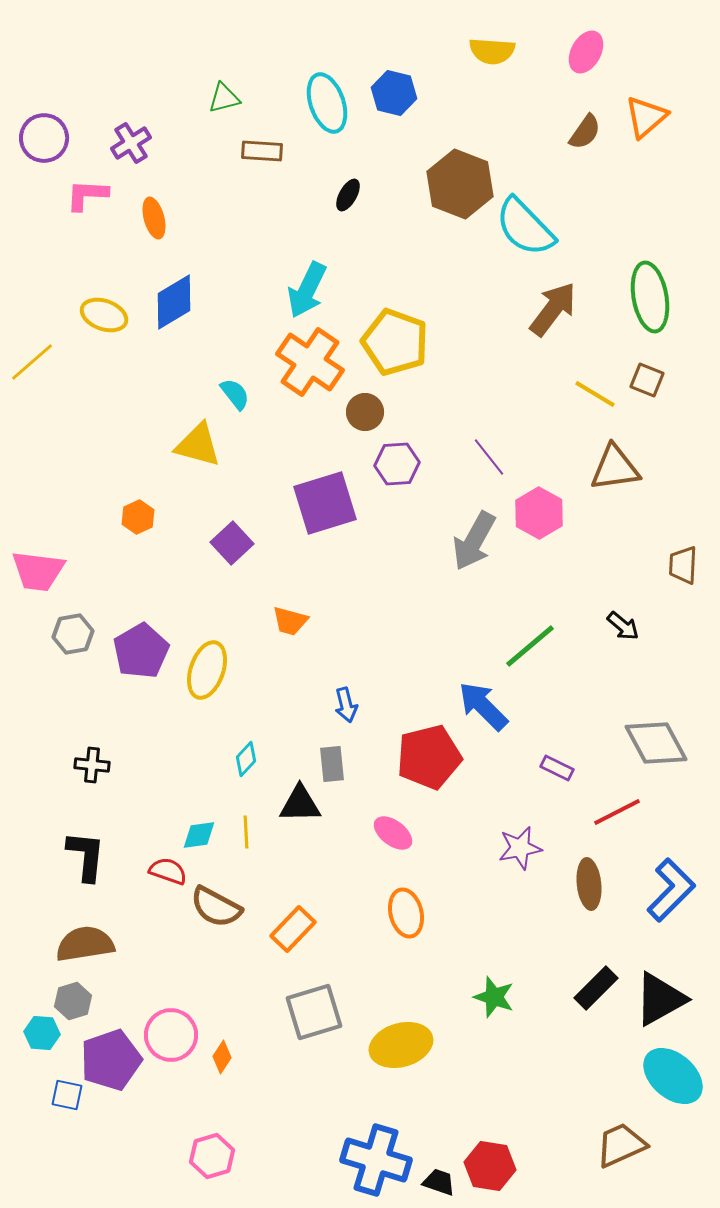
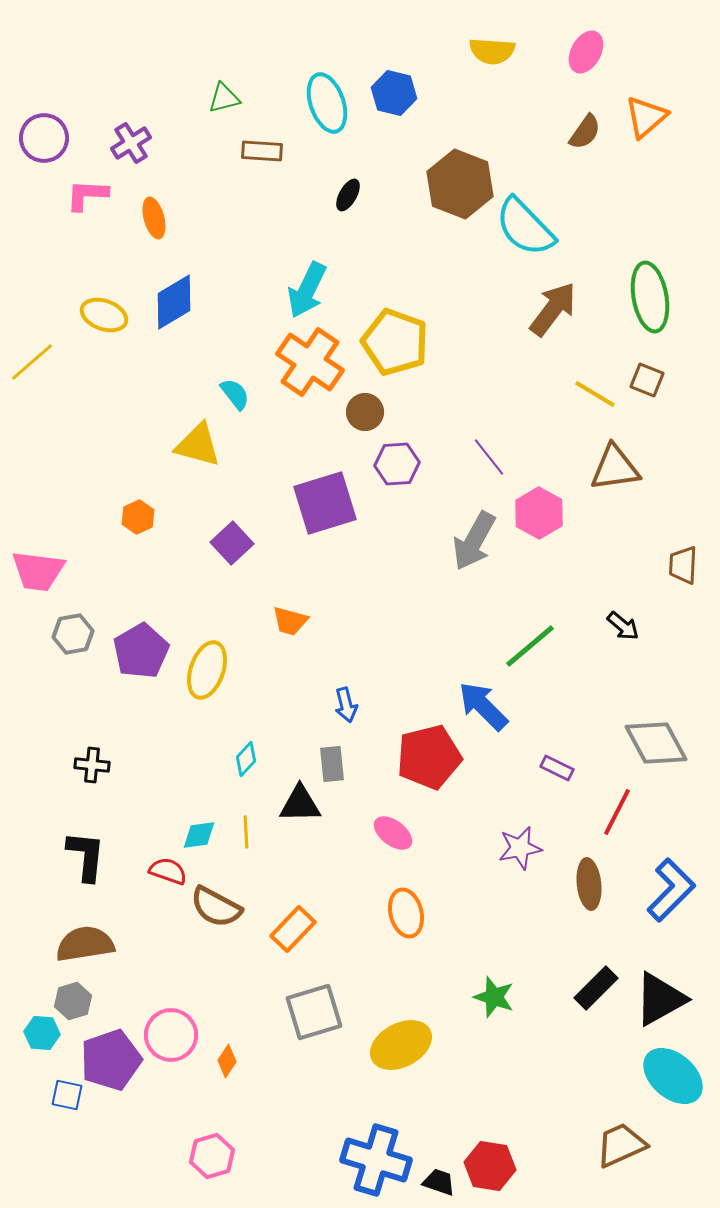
red line at (617, 812): rotated 36 degrees counterclockwise
yellow ellipse at (401, 1045): rotated 12 degrees counterclockwise
orange diamond at (222, 1057): moved 5 px right, 4 px down
